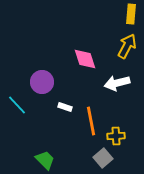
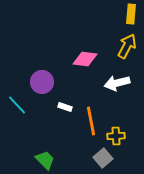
pink diamond: rotated 65 degrees counterclockwise
